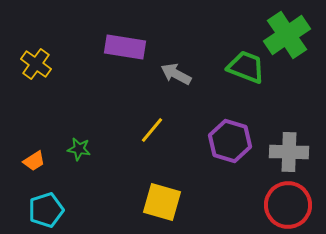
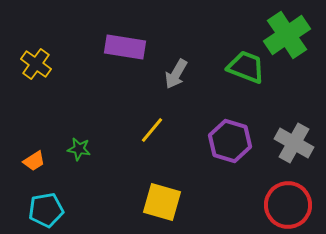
gray arrow: rotated 88 degrees counterclockwise
gray cross: moved 5 px right, 9 px up; rotated 27 degrees clockwise
cyan pentagon: rotated 8 degrees clockwise
